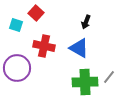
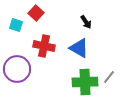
black arrow: rotated 56 degrees counterclockwise
purple circle: moved 1 px down
